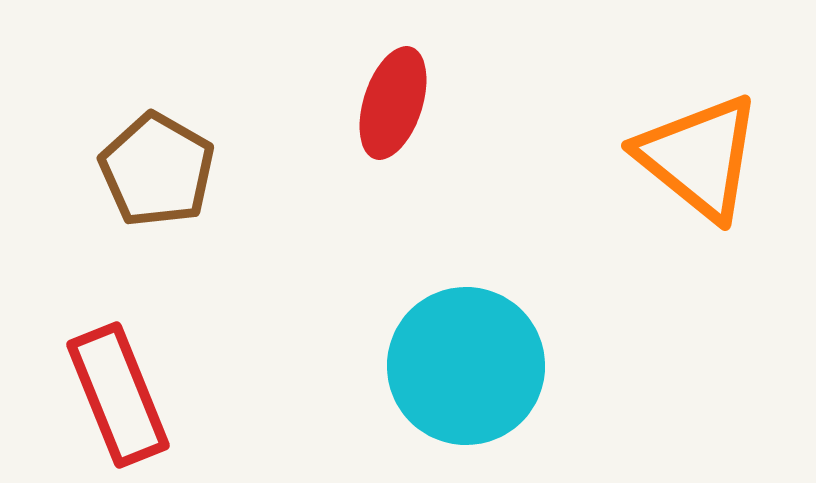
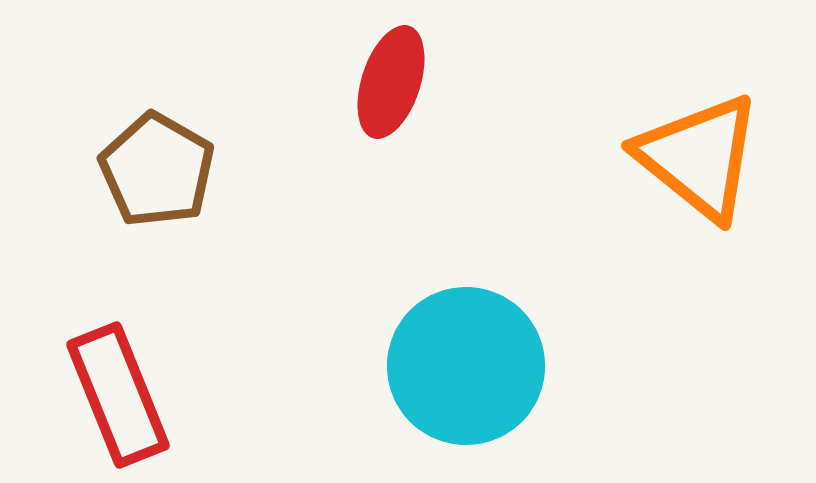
red ellipse: moved 2 px left, 21 px up
